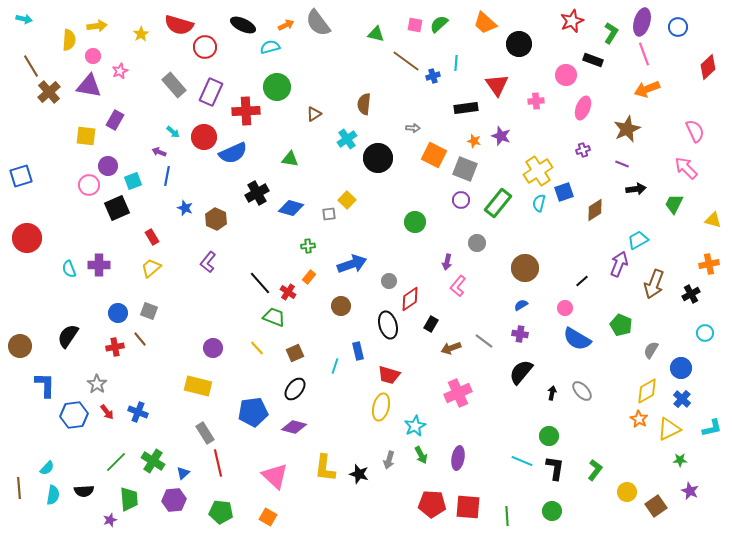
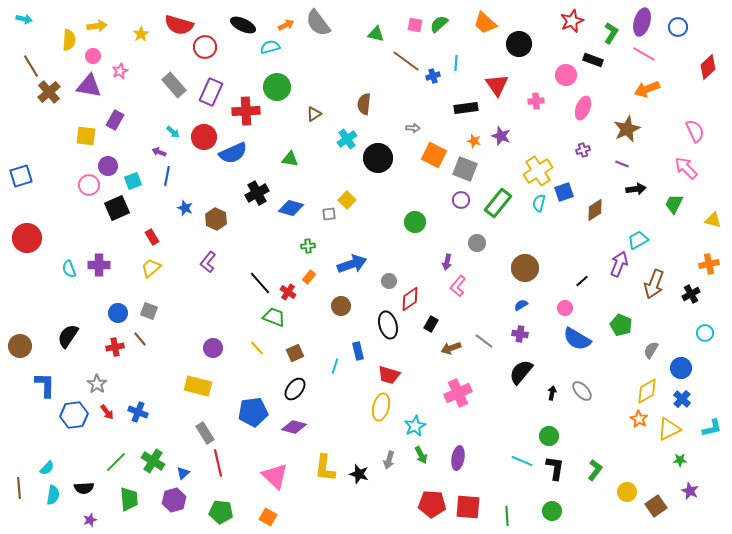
pink line at (644, 54): rotated 40 degrees counterclockwise
black semicircle at (84, 491): moved 3 px up
purple hexagon at (174, 500): rotated 10 degrees counterclockwise
purple star at (110, 520): moved 20 px left
